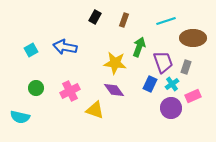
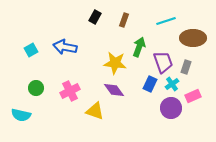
yellow triangle: moved 1 px down
cyan semicircle: moved 1 px right, 2 px up
